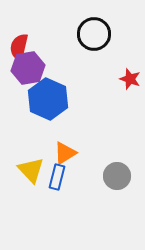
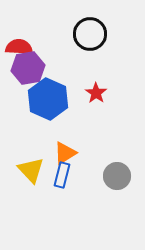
black circle: moved 4 px left
red semicircle: rotated 80 degrees clockwise
red star: moved 34 px left, 14 px down; rotated 15 degrees clockwise
blue rectangle: moved 5 px right, 2 px up
